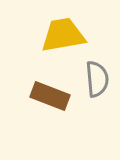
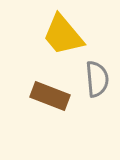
yellow trapezoid: rotated 120 degrees counterclockwise
